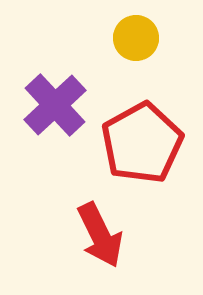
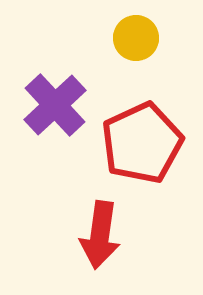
red pentagon: rotated 4 degrees clockwise
red arrow: rotated 34 degrees clockwise
